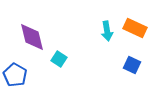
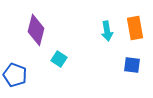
orange rectangle: rotated 55 degrees clockwise
purple diamond: moved 4 px right, 7 px up; rotated 28 degrees clockwise
blue square: rotated 18 degrees counterclockwise
blue pentagon: rotated 10 degrees counterclockwise
